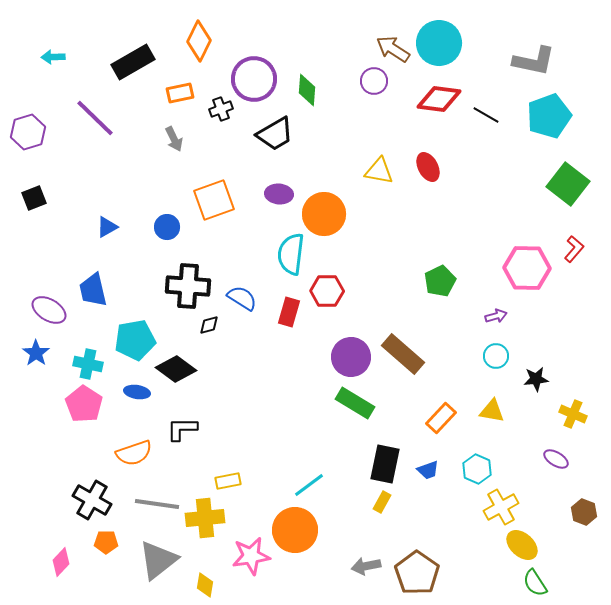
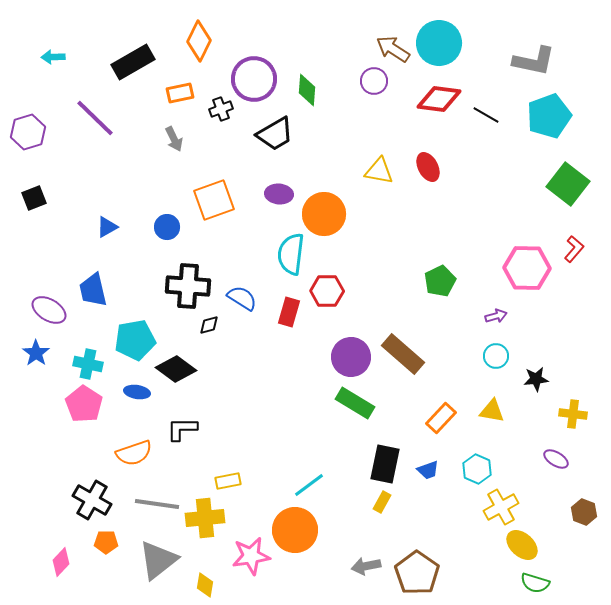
yellow cross at (573, 414): rotated 16 degrees counterclockwise
green semicircle at (535, 583): rotated 40 degrees counterclockwise
